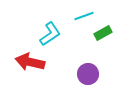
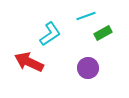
cyan line: moved 2 px right
red arrow: moved 1 px left; rotated 12 degrees clockwise
purple circle: moved 6 px up
